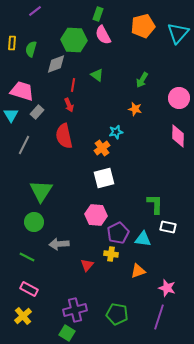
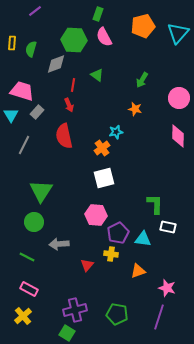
pink semicircle at (103, 35): moved 1 px right, 2 px down
